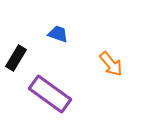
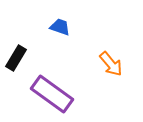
blue trapezoid: moved 2 px right, 7 px up
purple rectangle: moved 2 px right
